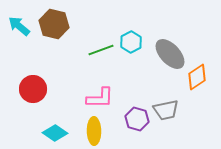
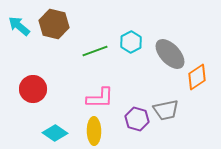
green line: moved 6 px left, 1 px down
